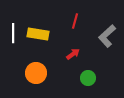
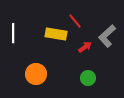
red line: rotated 56 degrees counterclockwise
yellow rectangle: moved 18 px right
red arrow: moved 12 px right, 7 px up
orange circle: moved 1 px down
